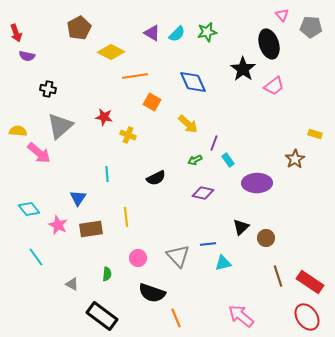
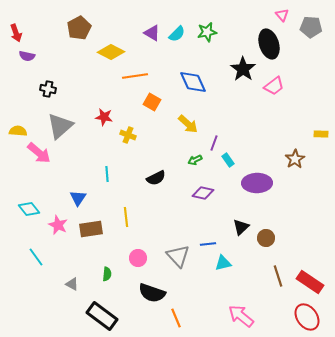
yellow rectangle at (315, 134): moved 6 px right; rotated 16 degrees counterclockwise
